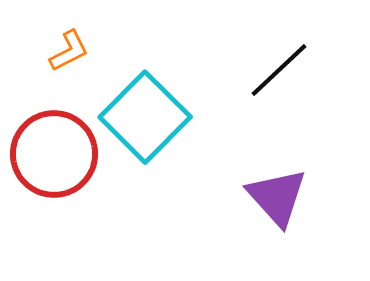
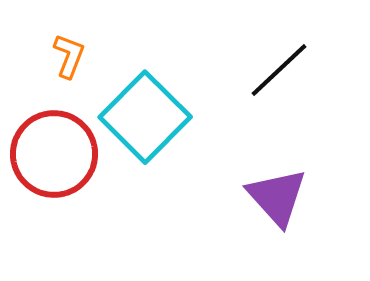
orange L-shape: moved 5 px down; rotated 42 degrees counterclockwise
